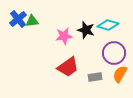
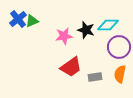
green triangle: rotated 16 degrees counterclockwise
cyan diamond: rotated 15 degrees counterclockwise
purple circle: moved 5 px right, 6 px up
red trapezoid: moved 3 px right
orange semicircle: rotated 18 degrees counterclockwise
